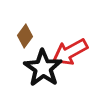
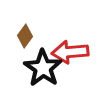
red arrow: rotated 24 degrees clockwise
